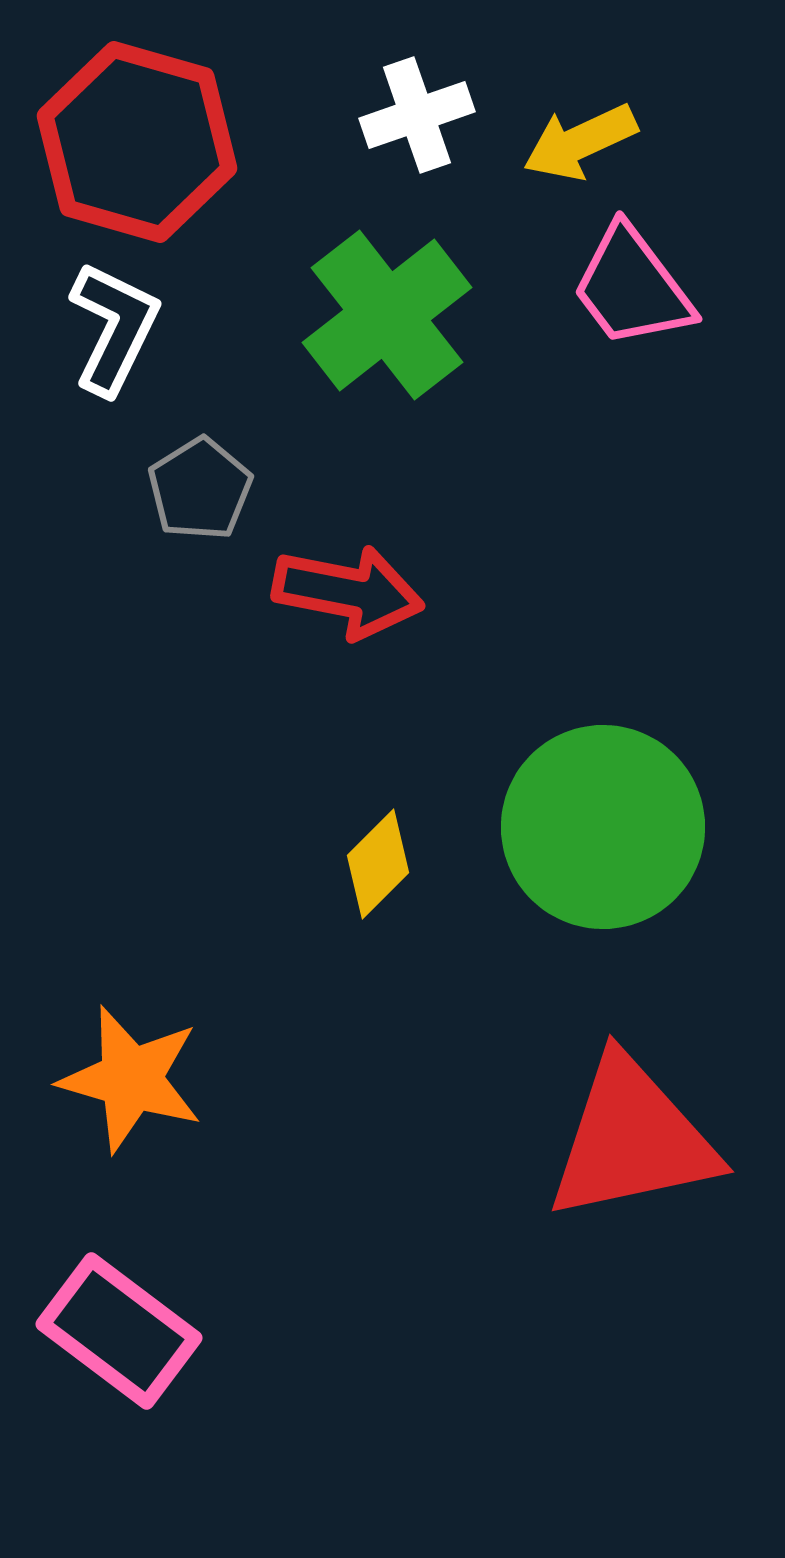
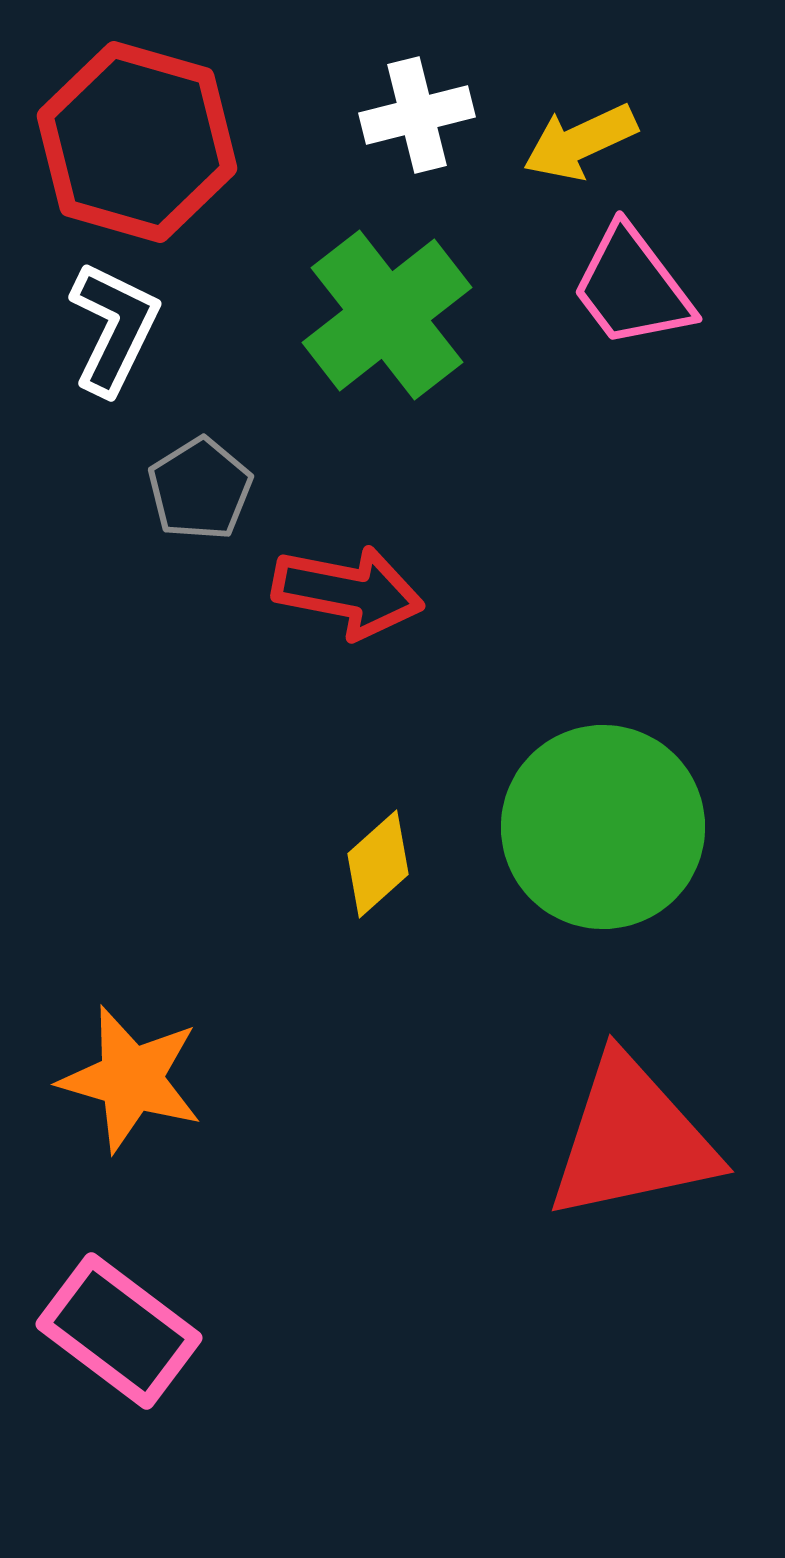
white cross: rotated 5 degrees clockwise
yellow diamond: rotated 3 degrees clockwise
